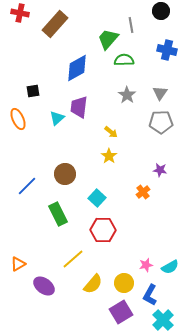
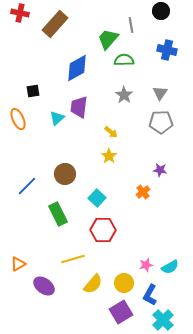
gray star: moved 3 px left
yellow line: rotated 25 degrees clockwise
